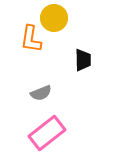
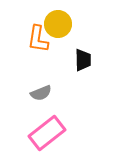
yellow circle: moved 4 px right, 6 px down
orange L-shape: moved 7 px right
